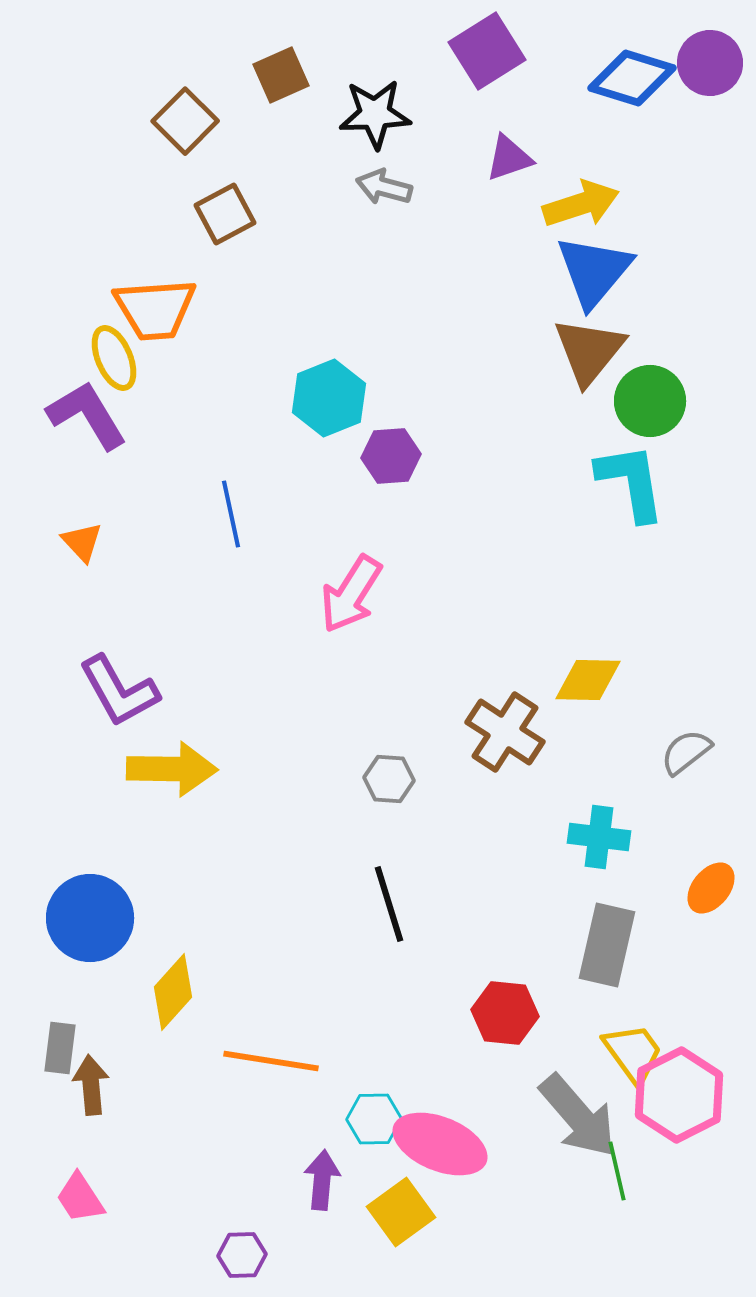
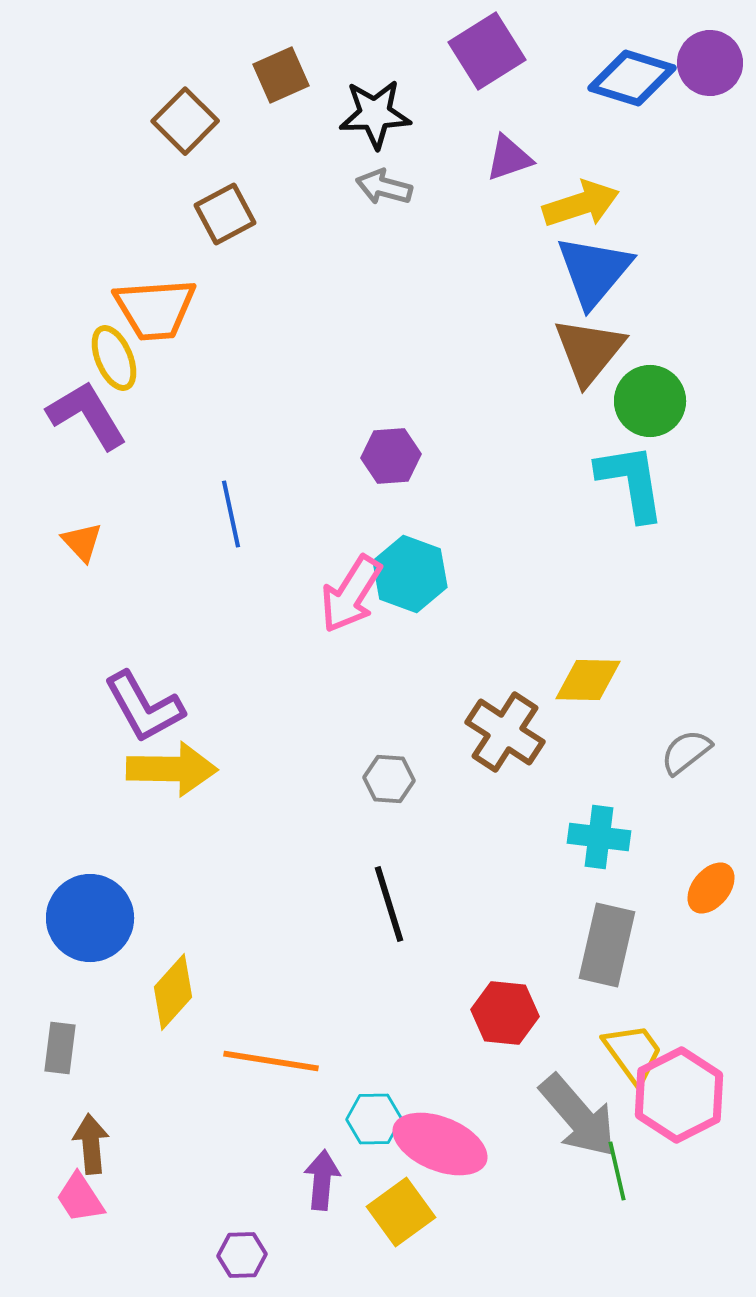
cyan hexagon at (329, 398): moved 81 px right, 176 px down; rotated 18 degrees counterclockwise
purple L-shape at (119, 691): moved 25 px right, 16 px down
brown arrow at (91, 1085): moved 59 px down
